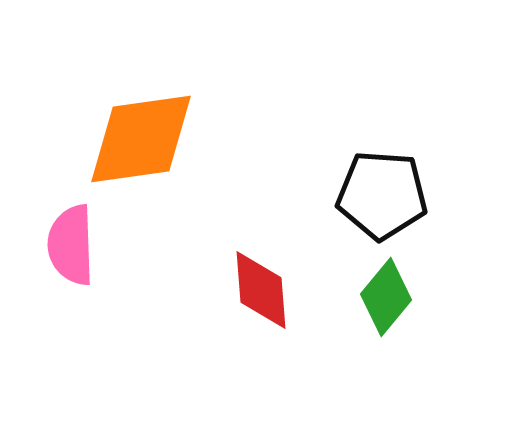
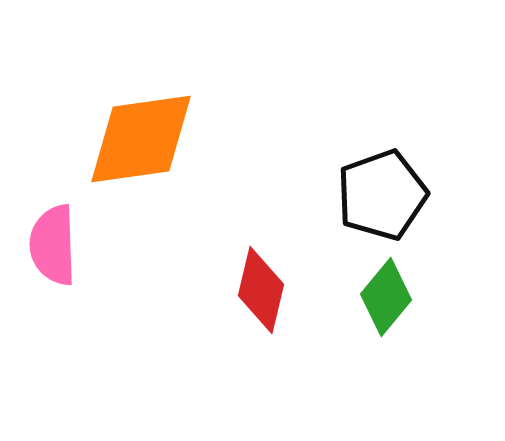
black pentagon: rotated 24 degrees counterclockwise
pink semicircle: moved 18 px left
red diamond: rotated 18 degrees clockwise
